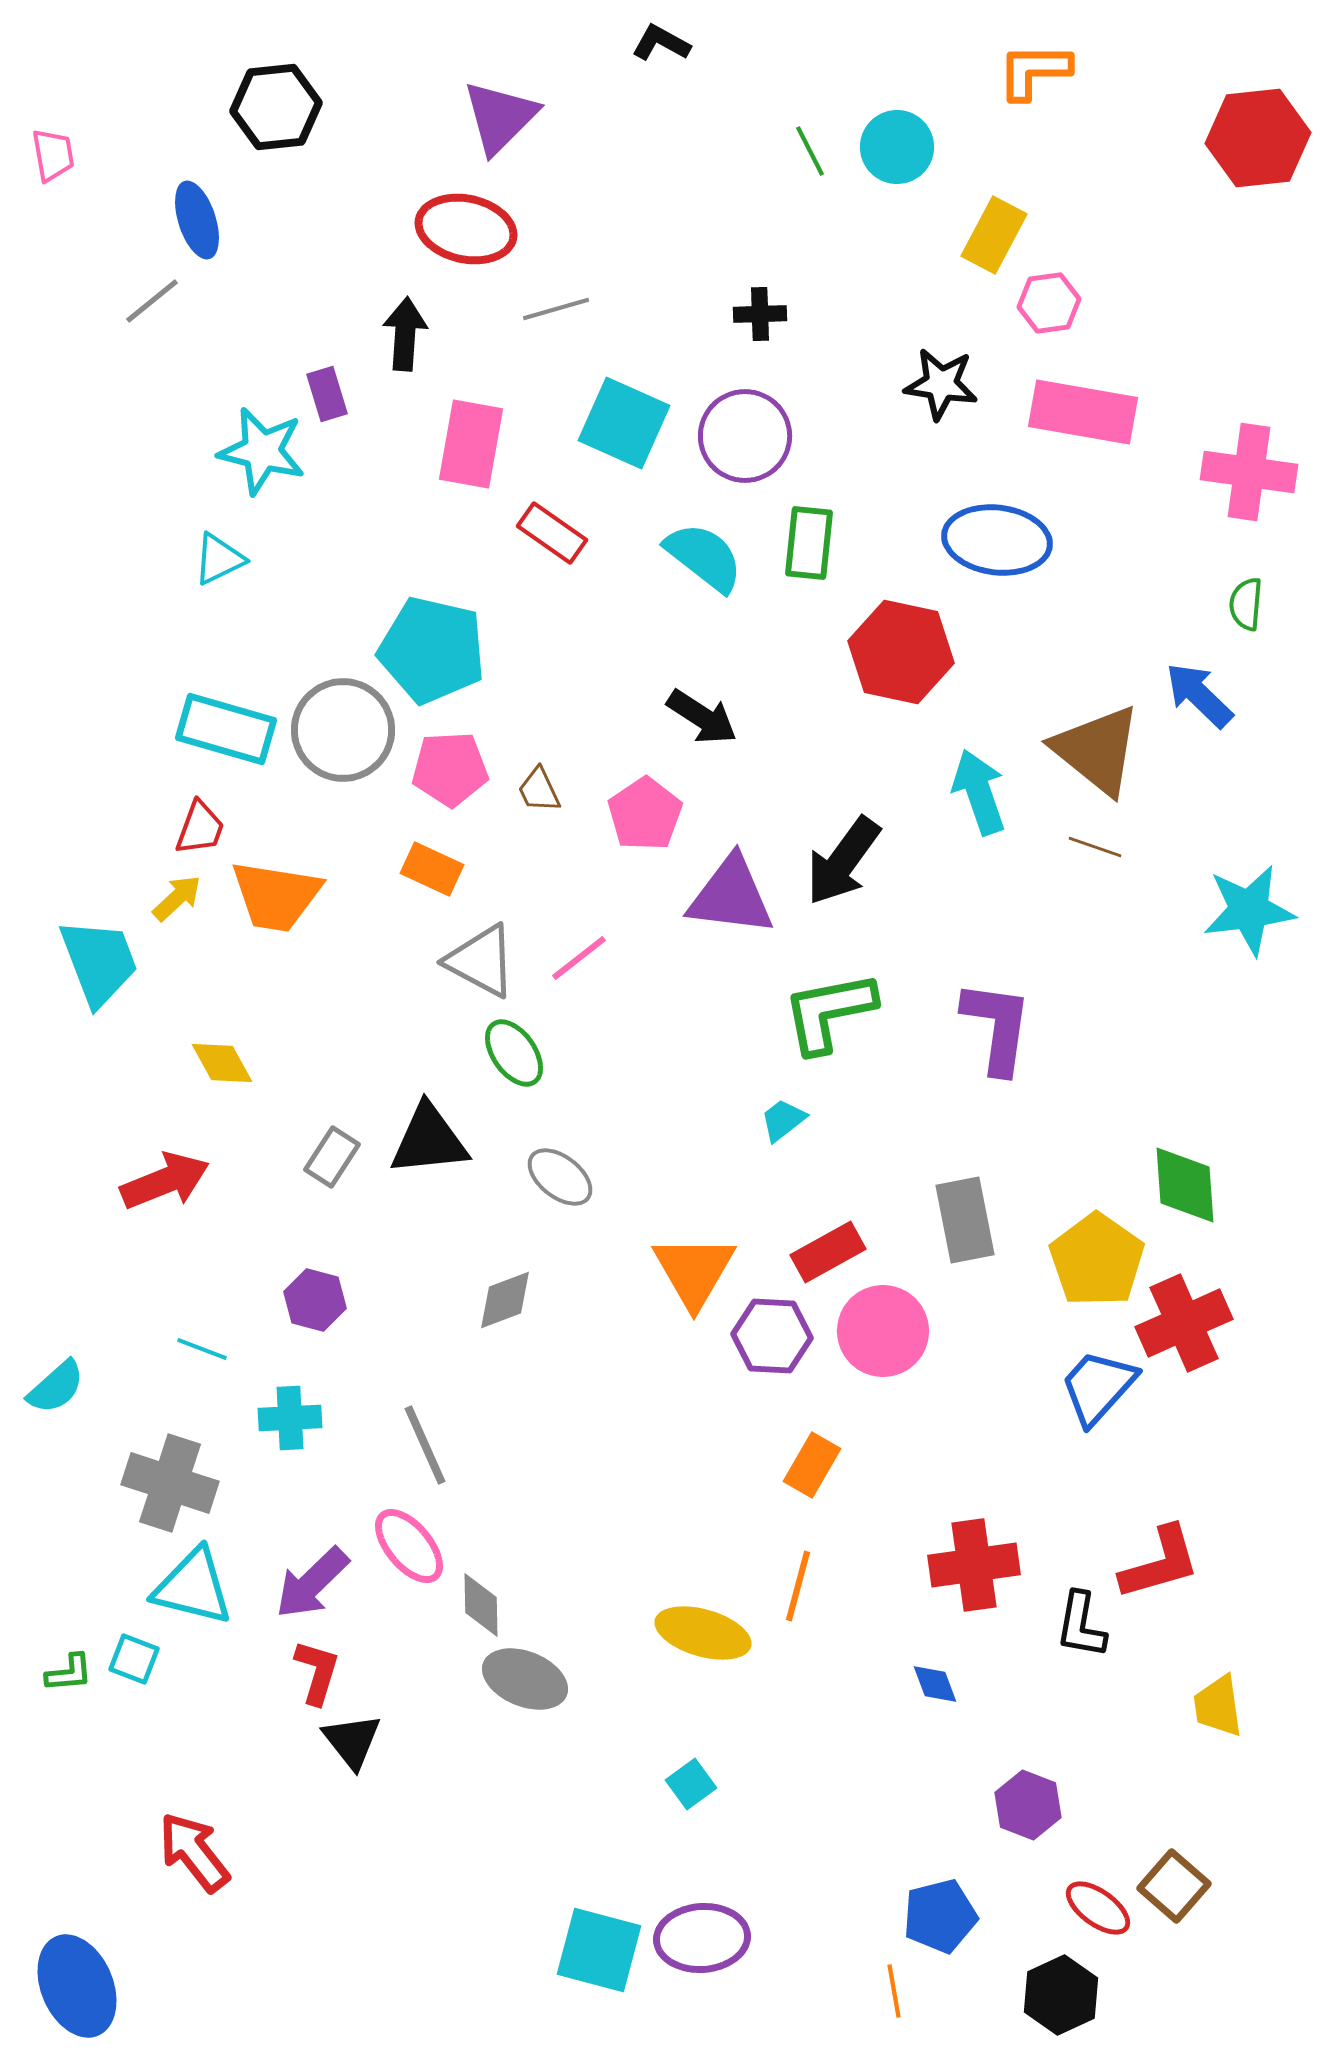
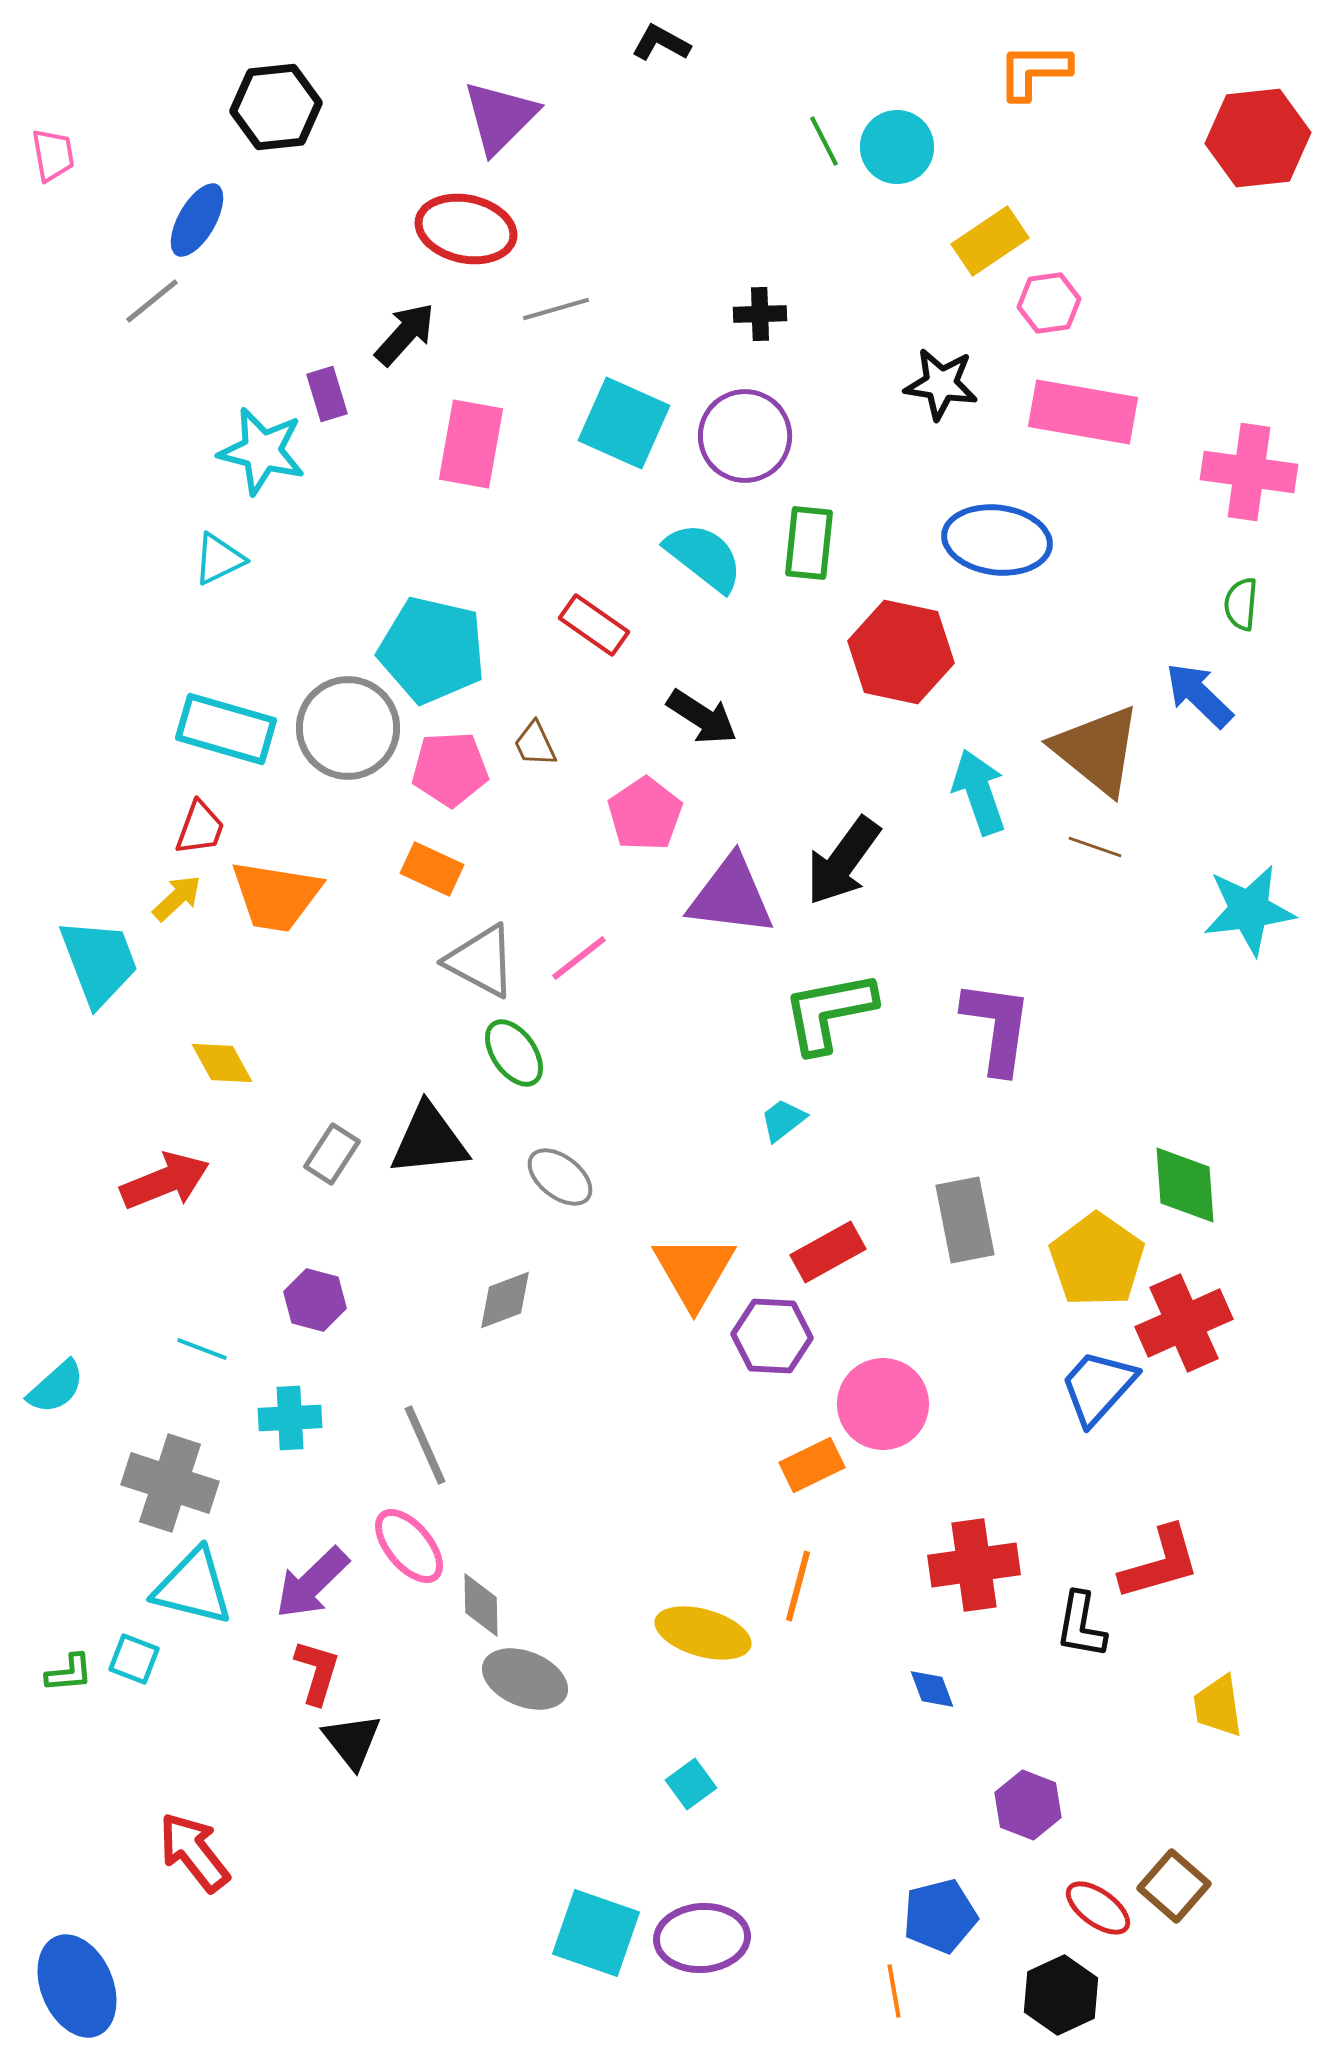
green line at (810, 151): moved 14 px right, 10 px up
blue ellipse at (197, 220): rotated 48 degrees clockwise
yellow rectangle at (994, 235): moved 4 px left, 6 px down; rotated 28 degrees clockwise
black arrow at (405, 334): rotated 38 degrees clockwise
red rectangle at (552, 533): moved 42 px right, 92 px down
green semicircle at (1246, 604): moved 5 px left
gray circle at (343, 730): moved 5 px right, 2 px up
brown trapezoid at (539, 790): moved 4 px left, 46 px up
gray rectangle at (332, 1157): moved 3 px up
pink circle at (883, 1331): moved 73 px down
orange rectangle at (812, 1465): rotated 34 degrees clockwise
blue diamond at (935, 1684): moved 3 px left, 5 px down
cyan square at (599, 1950): moved 3 px left, 17 px up; rotated 4 degrees clockwise
